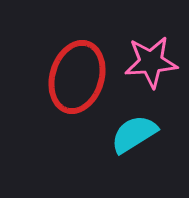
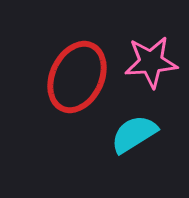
red ellipse: rotated 8 degrees clockwise
